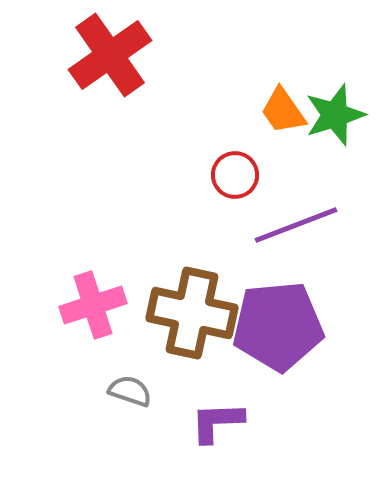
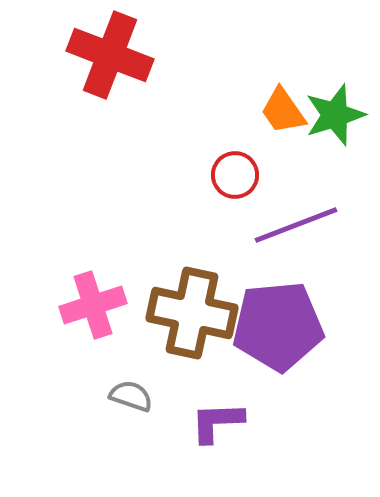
red cross: rotated 34 degrees counterclockwise
gray semicircle: moved 1 px right, 5 px down
